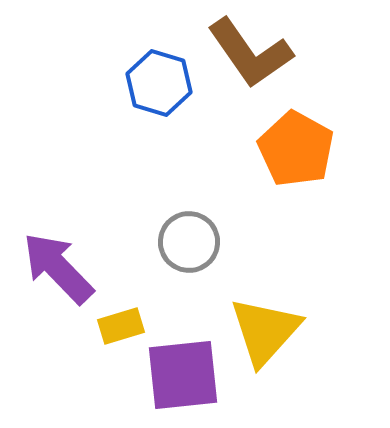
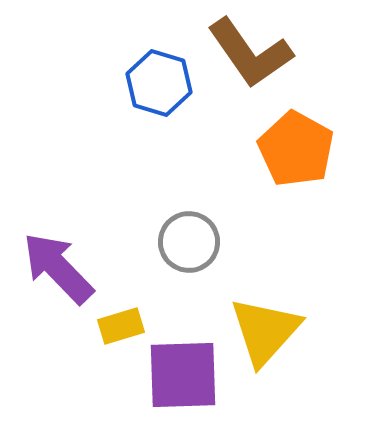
purple square: rotated 4 degrees clockwise
